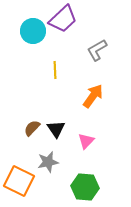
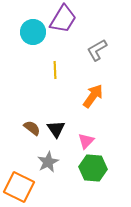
purple trapezoid: rotated 16 degrees counterclockwise
cyan circle: moved 1 px down
brown semicircle: rotated 84 degrees clockwise
gray star: rotated 15 degrees counterclockwise
orange square: moved 6 px down
green hexagon: moved 8 px right, 19 px up
